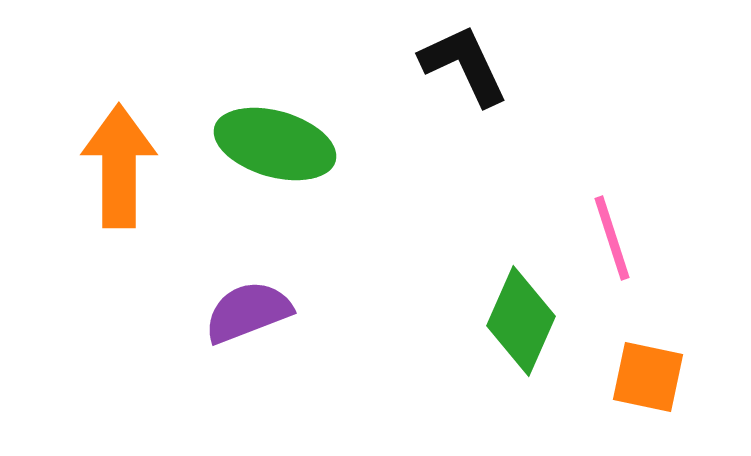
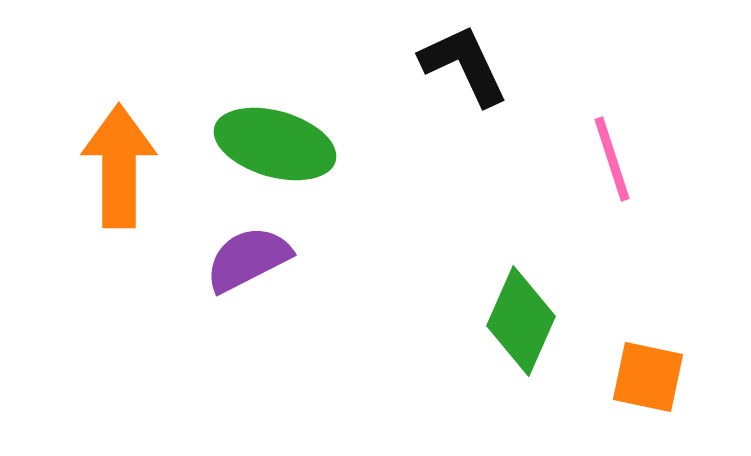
pink line: moved 79 px up
purple semicircle: moved 53 px up; rotated 6 degrees counterclockwise
